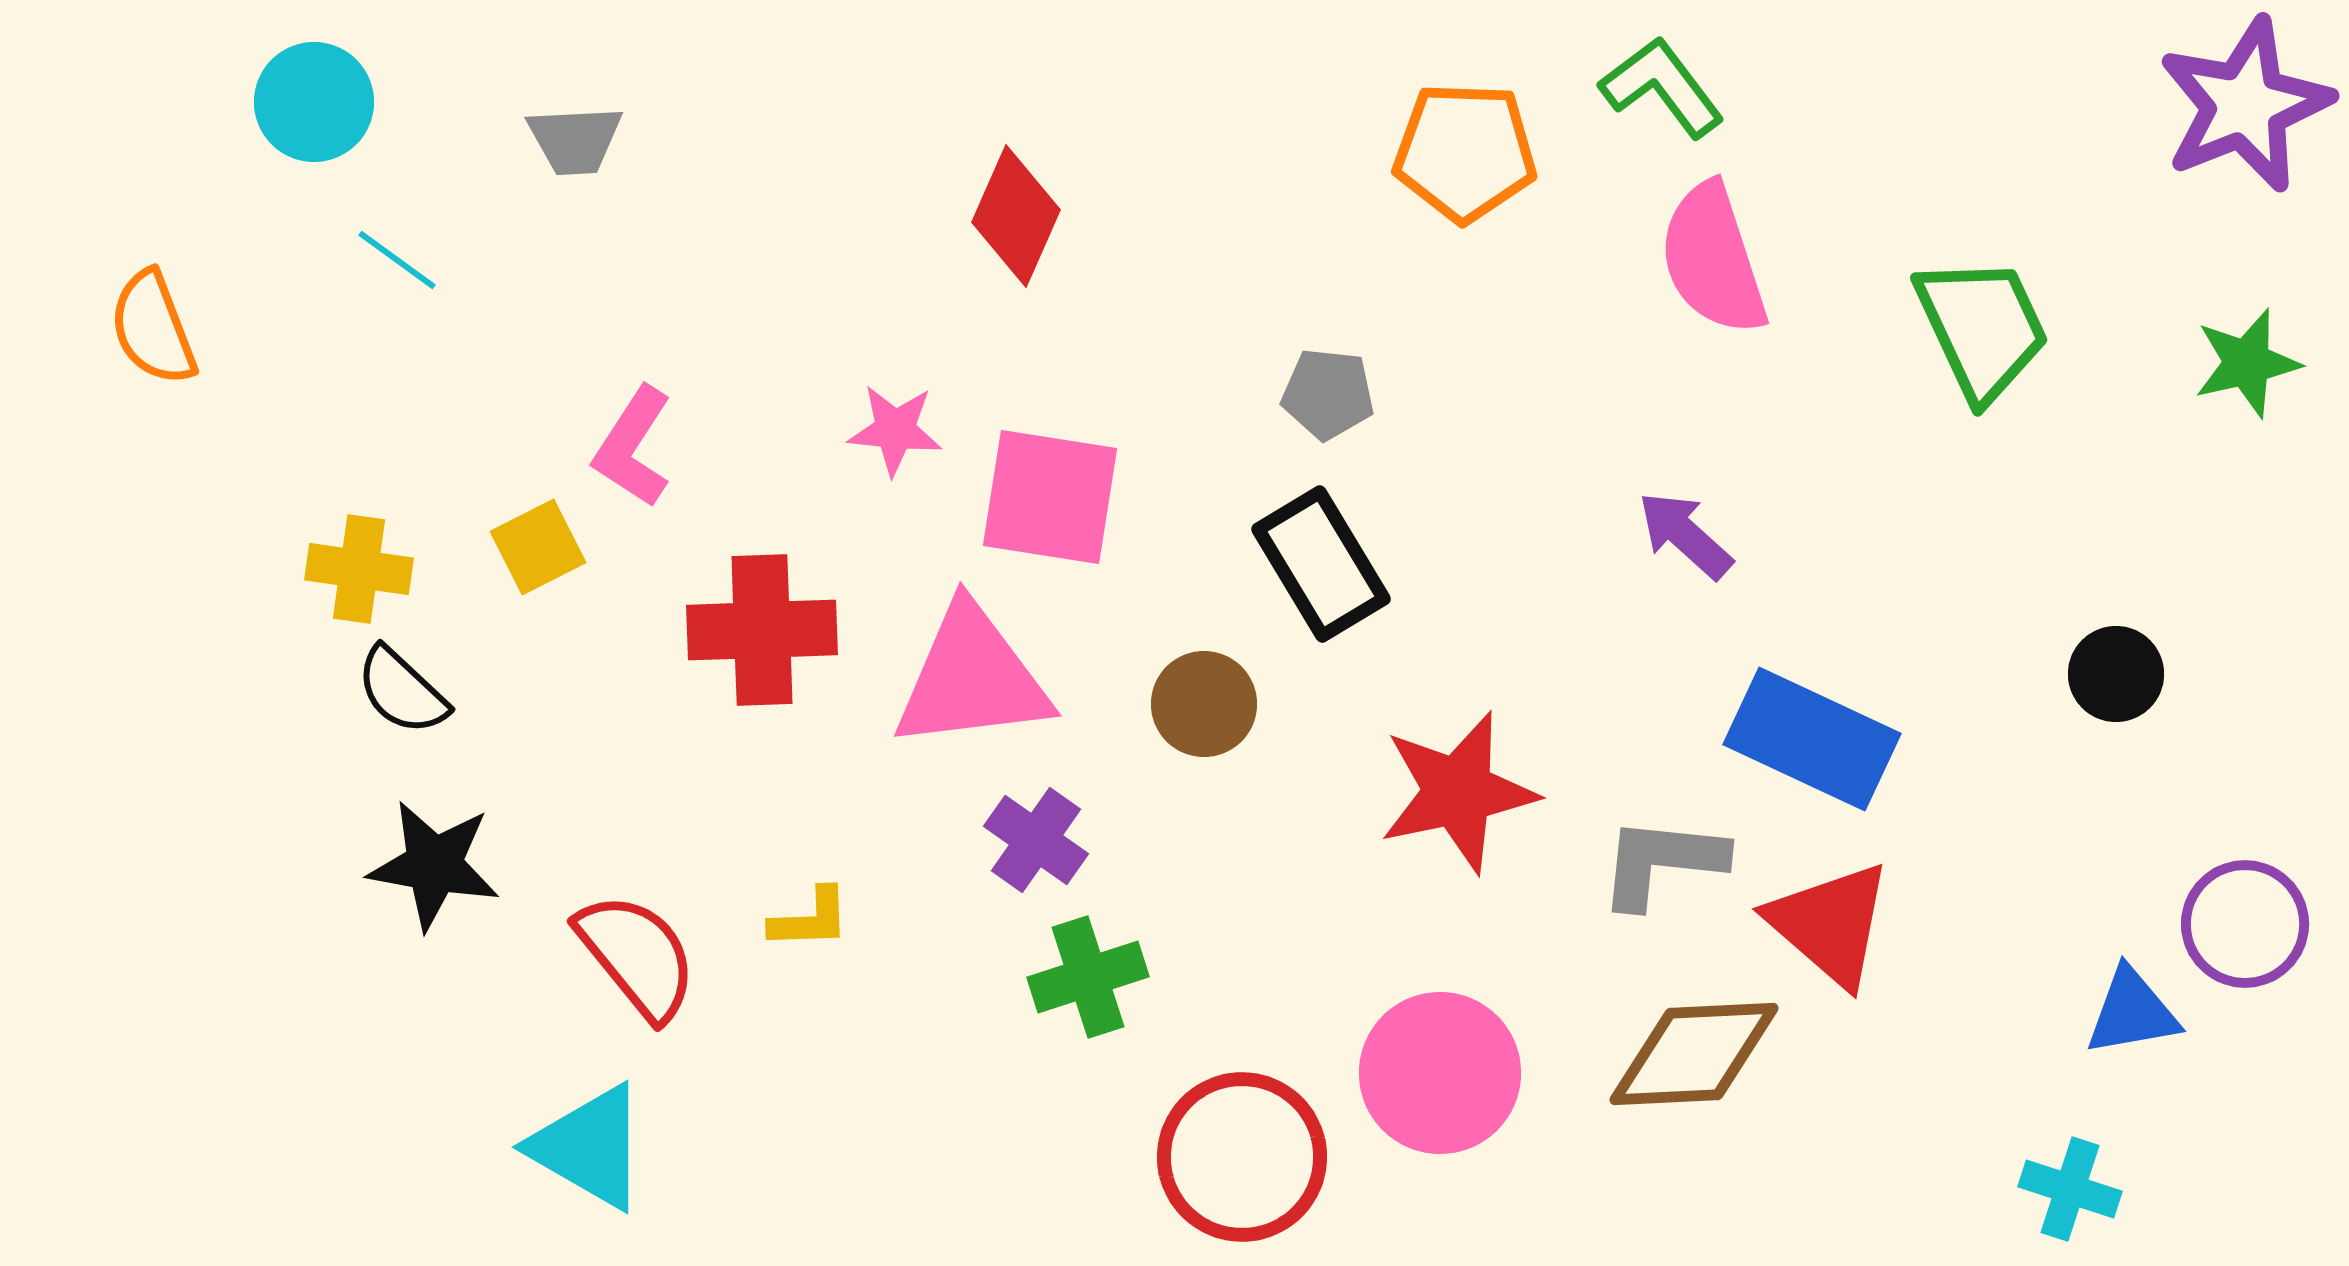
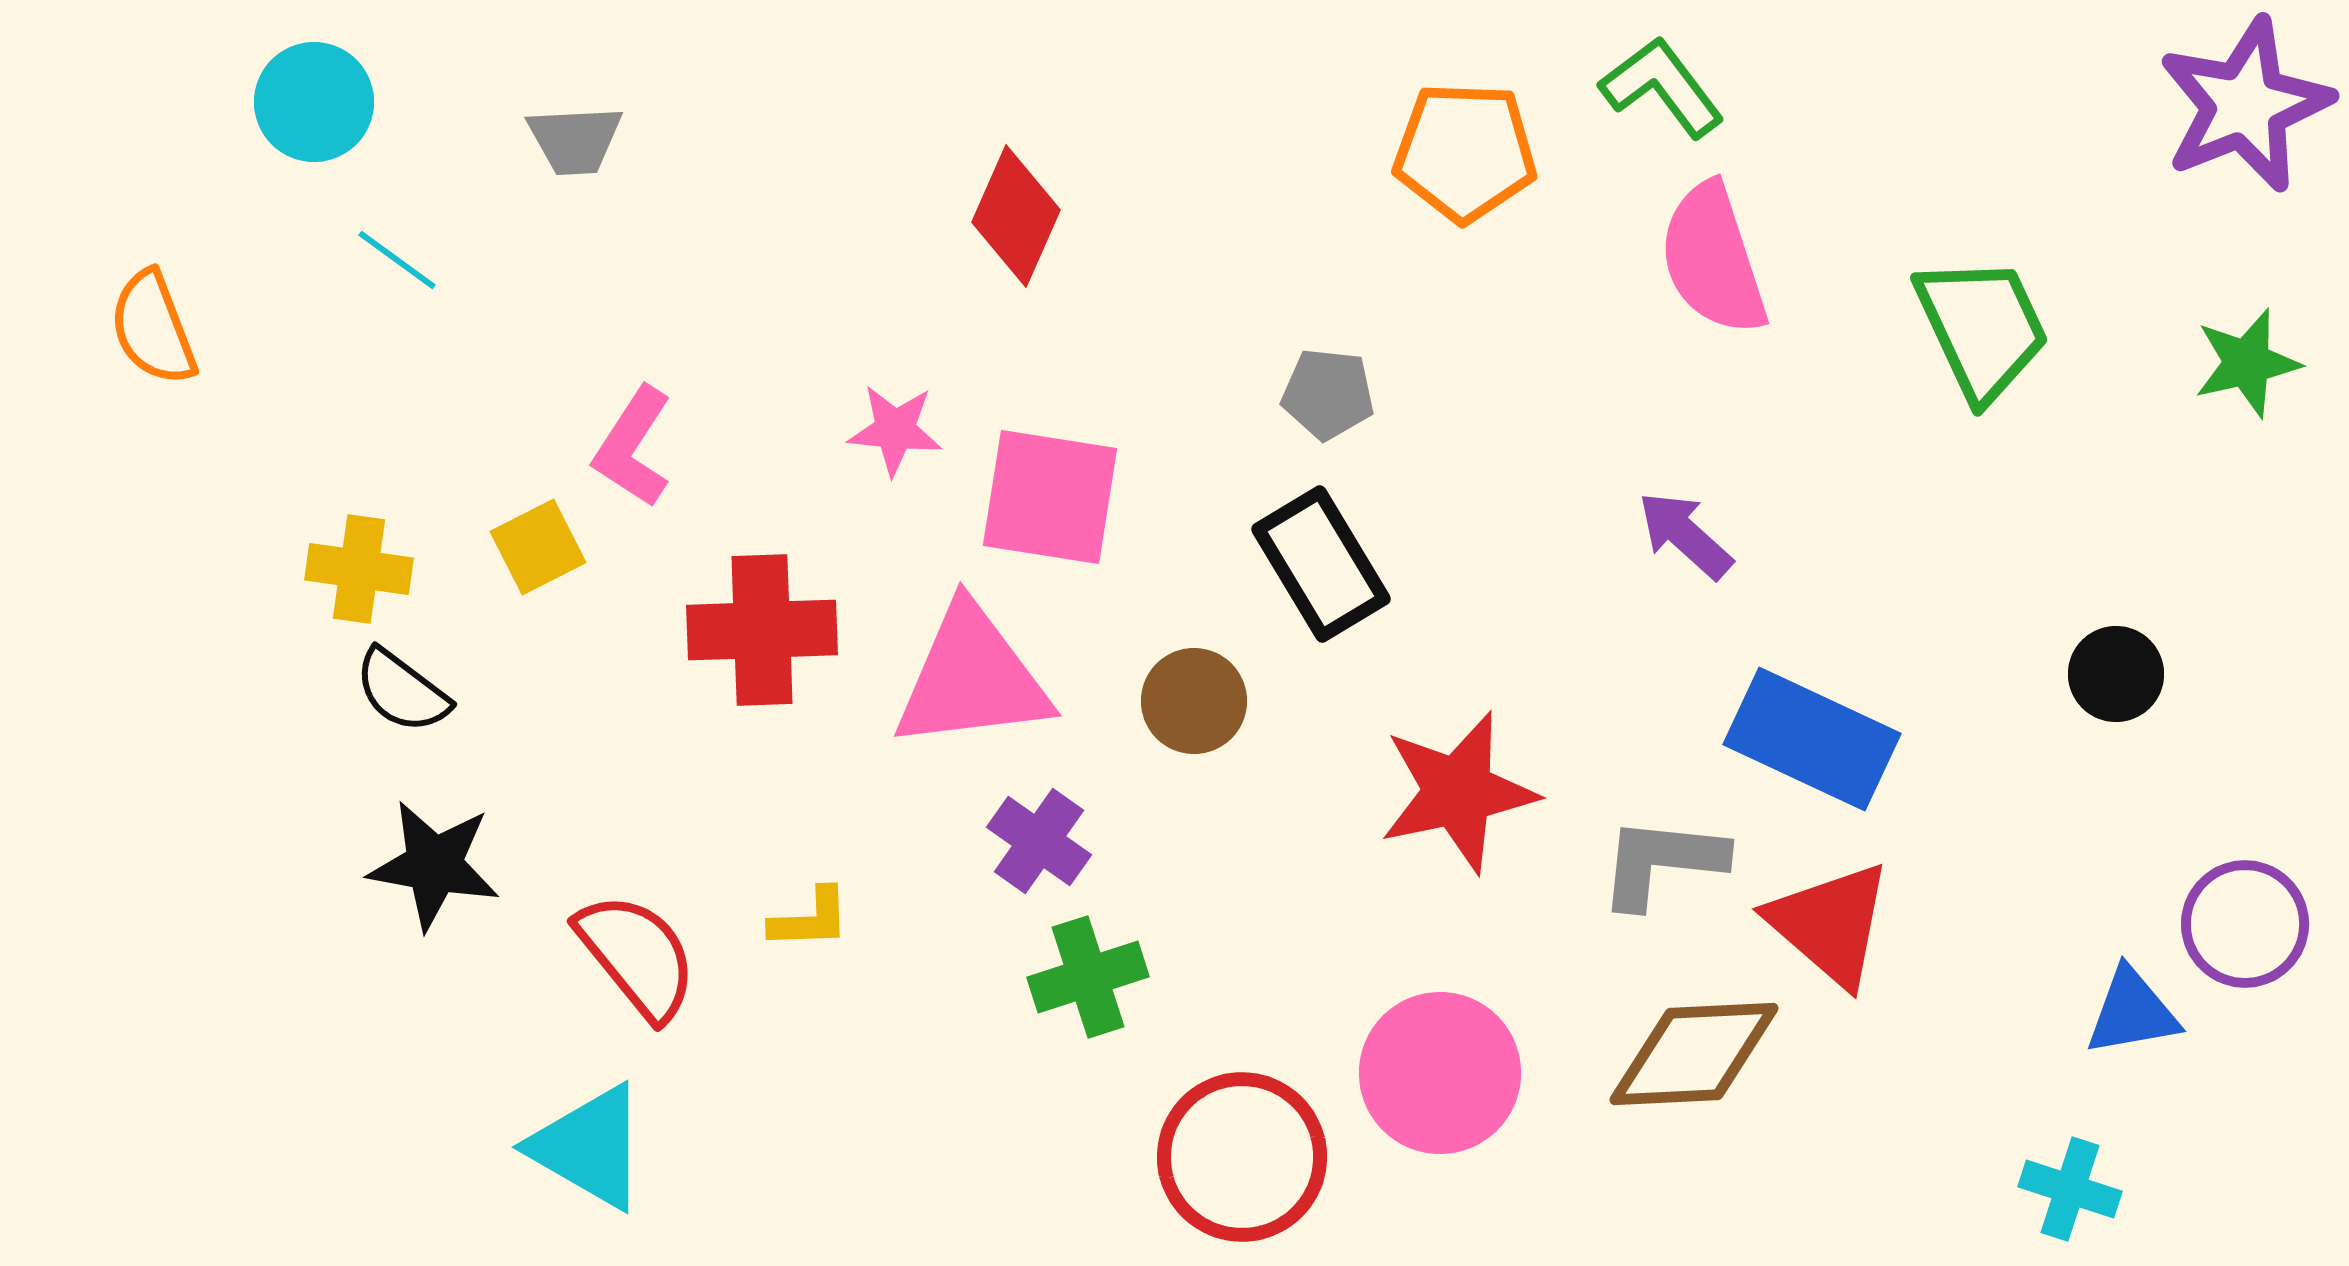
black semicircle: rotated 6 degrees counterclockwise
brown circle: moved 10 px left, 3 px up
purple cross: moved 3 px right, 1 px down
